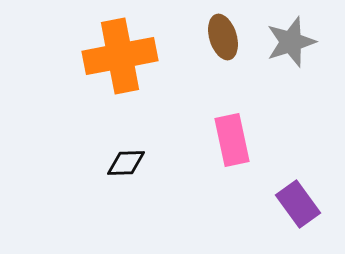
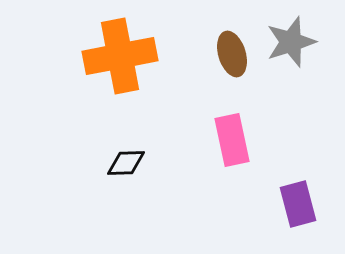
brown ellipse: moved 9 px right, 17 px down
purple rectangle: rotated 21 degrees clockwise
